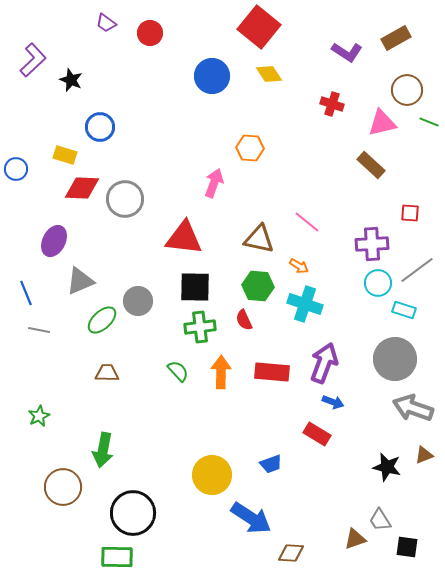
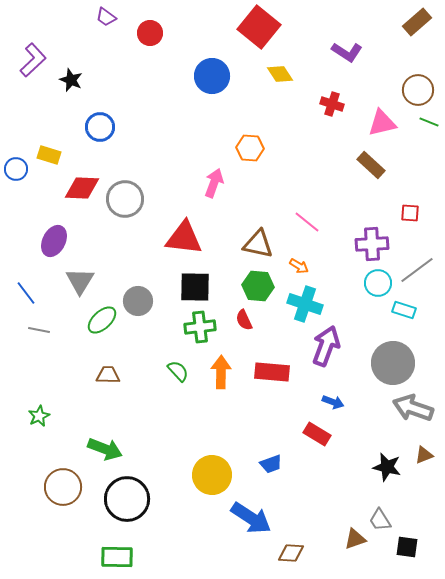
purple trapezoid at (106, 23): moved 6 px up
brown rectangle at (396, 38): moved 21 px right, 16 px up; rotated 12 degrees counterclockwise
yellow diamond at (269, 74): moved 11 px right
brown circle at (407, 90): moved 11 px right
yellow rectangle at (65, 155): moved 16 px left
brown triangle at (259, 239): moved 1 px left, 5 px down
gray triangle at (80, 281): rotated 36 degrees counterclockwise
blue line at (26, 293): rotated 15 degrees counterclockwise
gray circle at (395, 359): moved 2 px left, 4 px down
purple arrow at (324, 363): moved 2 px right, 17 px up
brown trapezoid at (107, 373): moved 1 px right, 2 px down
green arrow at (103, 450): moved 2 px right, 1 px up; rotated 80 degrees counterclockwise
black circle at (133, 513): moved 6 px left, 14 px up
